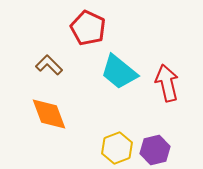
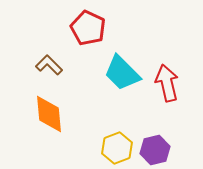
cyan trapezoid: moved 3 px right, 1 px down; rotated 6 degrees clockwise
orange diamond: rotated 15 degrees clockwise
